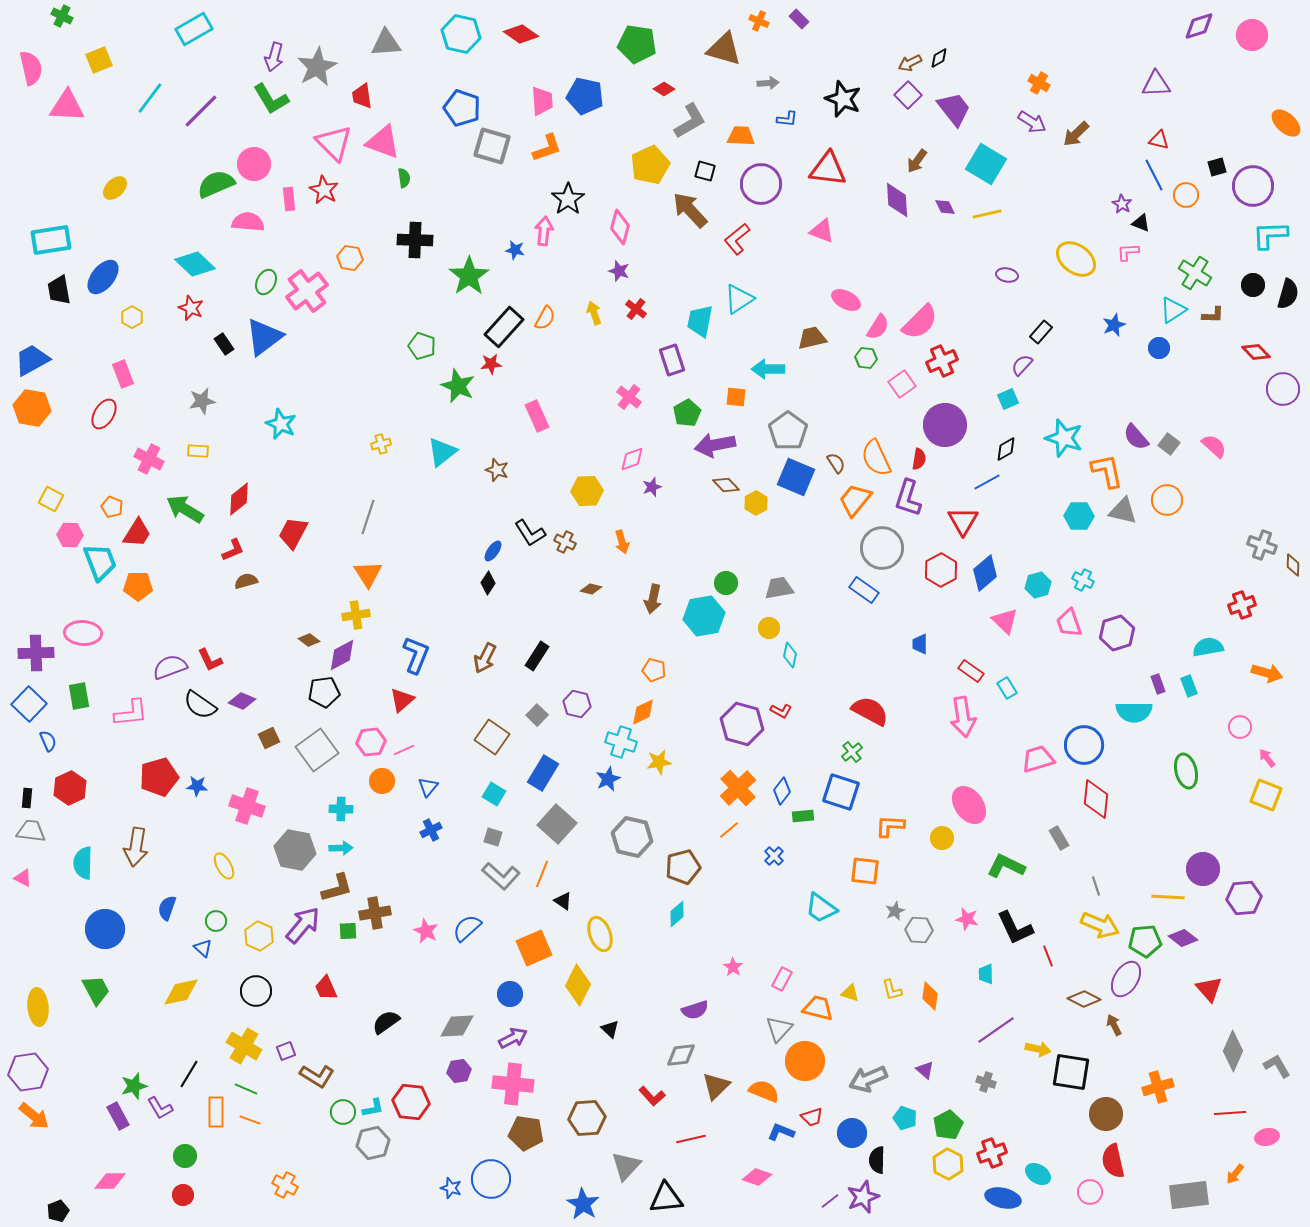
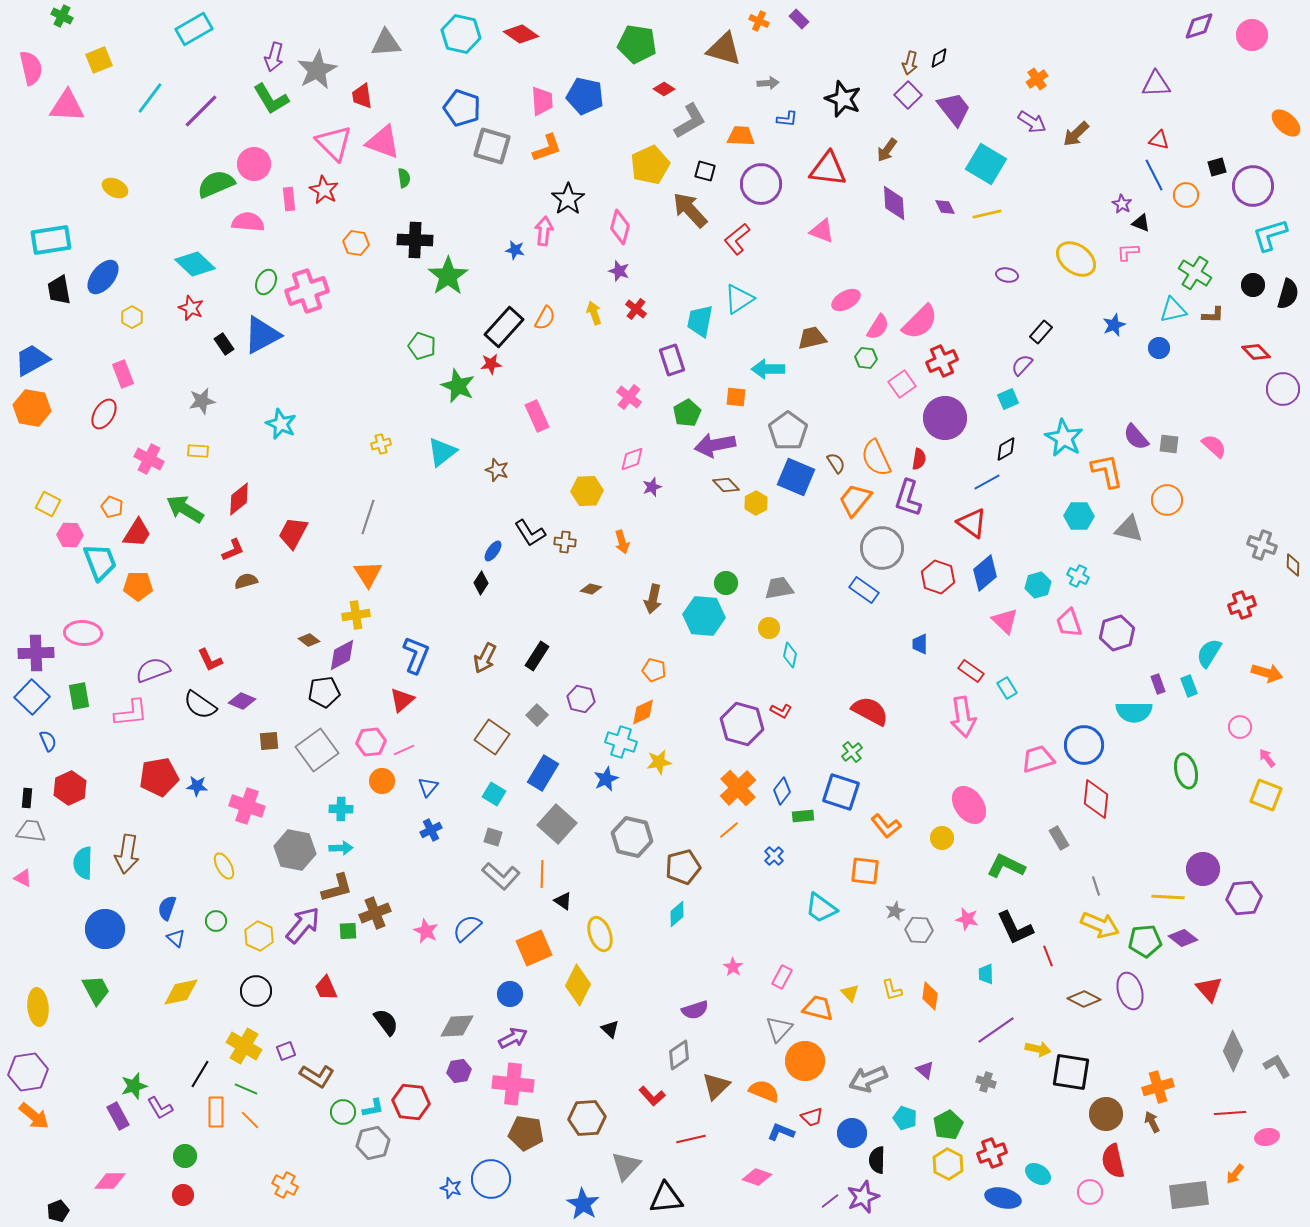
brown arrow at (910, 63): rotated 50 degrees counterclockwise
gray star at (317, 67): moved 3 px down
orange cross at (1039, 83): moved 2 px left, 4 px up; rotated 25 degrees clockwise
brown arrow at (917, 161): moved 30 px left, 11 px up
yellow ellipse at (115, 188): rotated 70 degrees clockwise
purple diamond at (897, 200): moved 3 px left, 3 px down
cyan L-shape at (1270, 235): rotated 15 degrees counterclockwise
orange hexagon at (350, 258): moved 6 px right, 15 px up
green star at (469, 276): moved 21 px left
pink cross at (307, 291): rotated 18 degrees clockwise
pink ellipse at (846, 300): rotated 56 degrees counterclockwise
cyan triangle at (1173, 310): rotated 20 degrees clockwise
blue triangle at (264, 337): moved 2 px left, 2 px up; rotated 9 degrees clockwise
purple circle at (945, 425): moved 7 px up
cyan star at (1064, 438): rotated 12 degrees clockwise
gray square at (1169, 444): rotated 30 degrees counterclockwise
yellow square at (51, 499): moved 3 px left, 5 px down
gray triangle at (1123, 511): moved 6 px right, 18 px down
red triangle at (963, 521): moved 9 px right, 2 px down; rotated 24 degrees counterclockwise
brown cross at (565, 542): rotated 20 degrees counterclockwise
red hexagon at (941, 570): moved 3 px left, 7 px down; rotated 12 degrees counterclockwise
cyan cross at (1083, 580): moved 5 px left, 4 px up
black diamond at (488, 583): moved 7 px left
cyan hexagon at (704, 616): rotated 15 degrees clockwise
cyan semicircle at (1208, 647): moved 1 px right, 6 px down; rotated 48 degrees counterclockwise
purple semicircle at (170, 667): moved 17 px left, 3 px down
blue square at (29, 704): moved 3 px right, 7 px up
purple hexagon at (577, 704): moved 4 px right, 5 px up
brown square at (269, 738): moved 3 px down; rotated 20 degrees clockwise
red pentagon at (159, 777): rotated 6 degrees clockwise
blue star at (608, 779): moved 2 px left
orange L-shape at (890, 826): moved 4 px left; rotated 132 degrees counterclockwise
brown arrow at (136, 847): moved 9 px left, 7 px down
orange line at (542, 874): rotated 20 degrees counterclockwise
brown cross at (375, 913): rotated 12 degrees counterclockwise
blue triangle at (203, 948): moved 27 px left, 10 px up
pink rectangle at (782, 979): moved 2 px up
purple ellipse at (1126, 979): moved 4 px right, 12 px down; rotated 48 degrees counterclockwise
yellow triangle at (850, 993): rotated 30 degrees clockwise
black semicircle at (386, 1022): rotated 88 degrees clockwise
brown arrow at (1114, 1025): moved 38 px right, 97 px down
gray diamond at (681, 1055): moved 2 px left; rotated 28 degrees counterclockwise
black line at (189, 1074): moved 11 px right
orange line at (250, 1120): rotated 25 degrees clockwise
